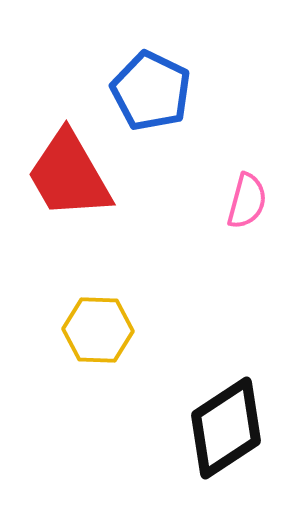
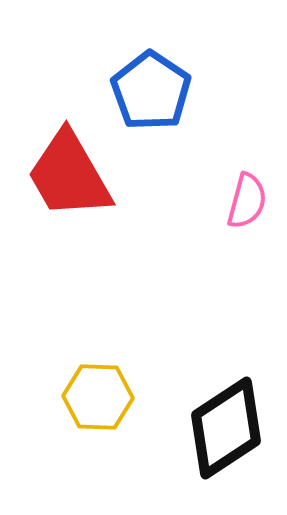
blue pentagon: rotated 8 degrees clockwise
yellow hexagon: moved 67 px down
